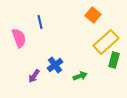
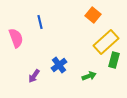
pink semicircle: moved 3 px left
blue cross: moved 4 px right
green arrow: moved 9 px right
